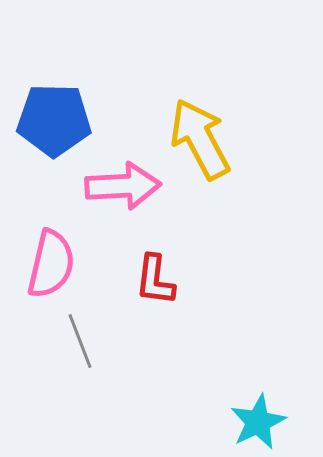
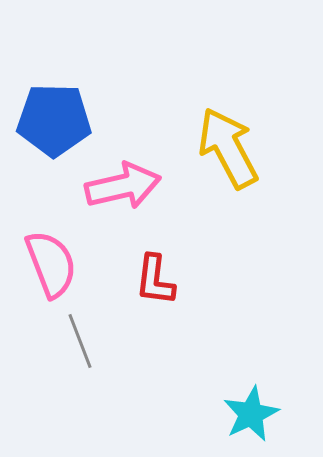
yellow arrow: moved 28 px right, 9 px down
pink arrow: rotated 10 degrees counterclockwise
pink semicircle: rotated 34 degrees counterclockwise
cyan star: moved 7 px left, 8 px up
